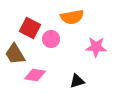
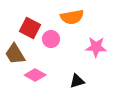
pink diamond: rotated 20 degrees clockwise
